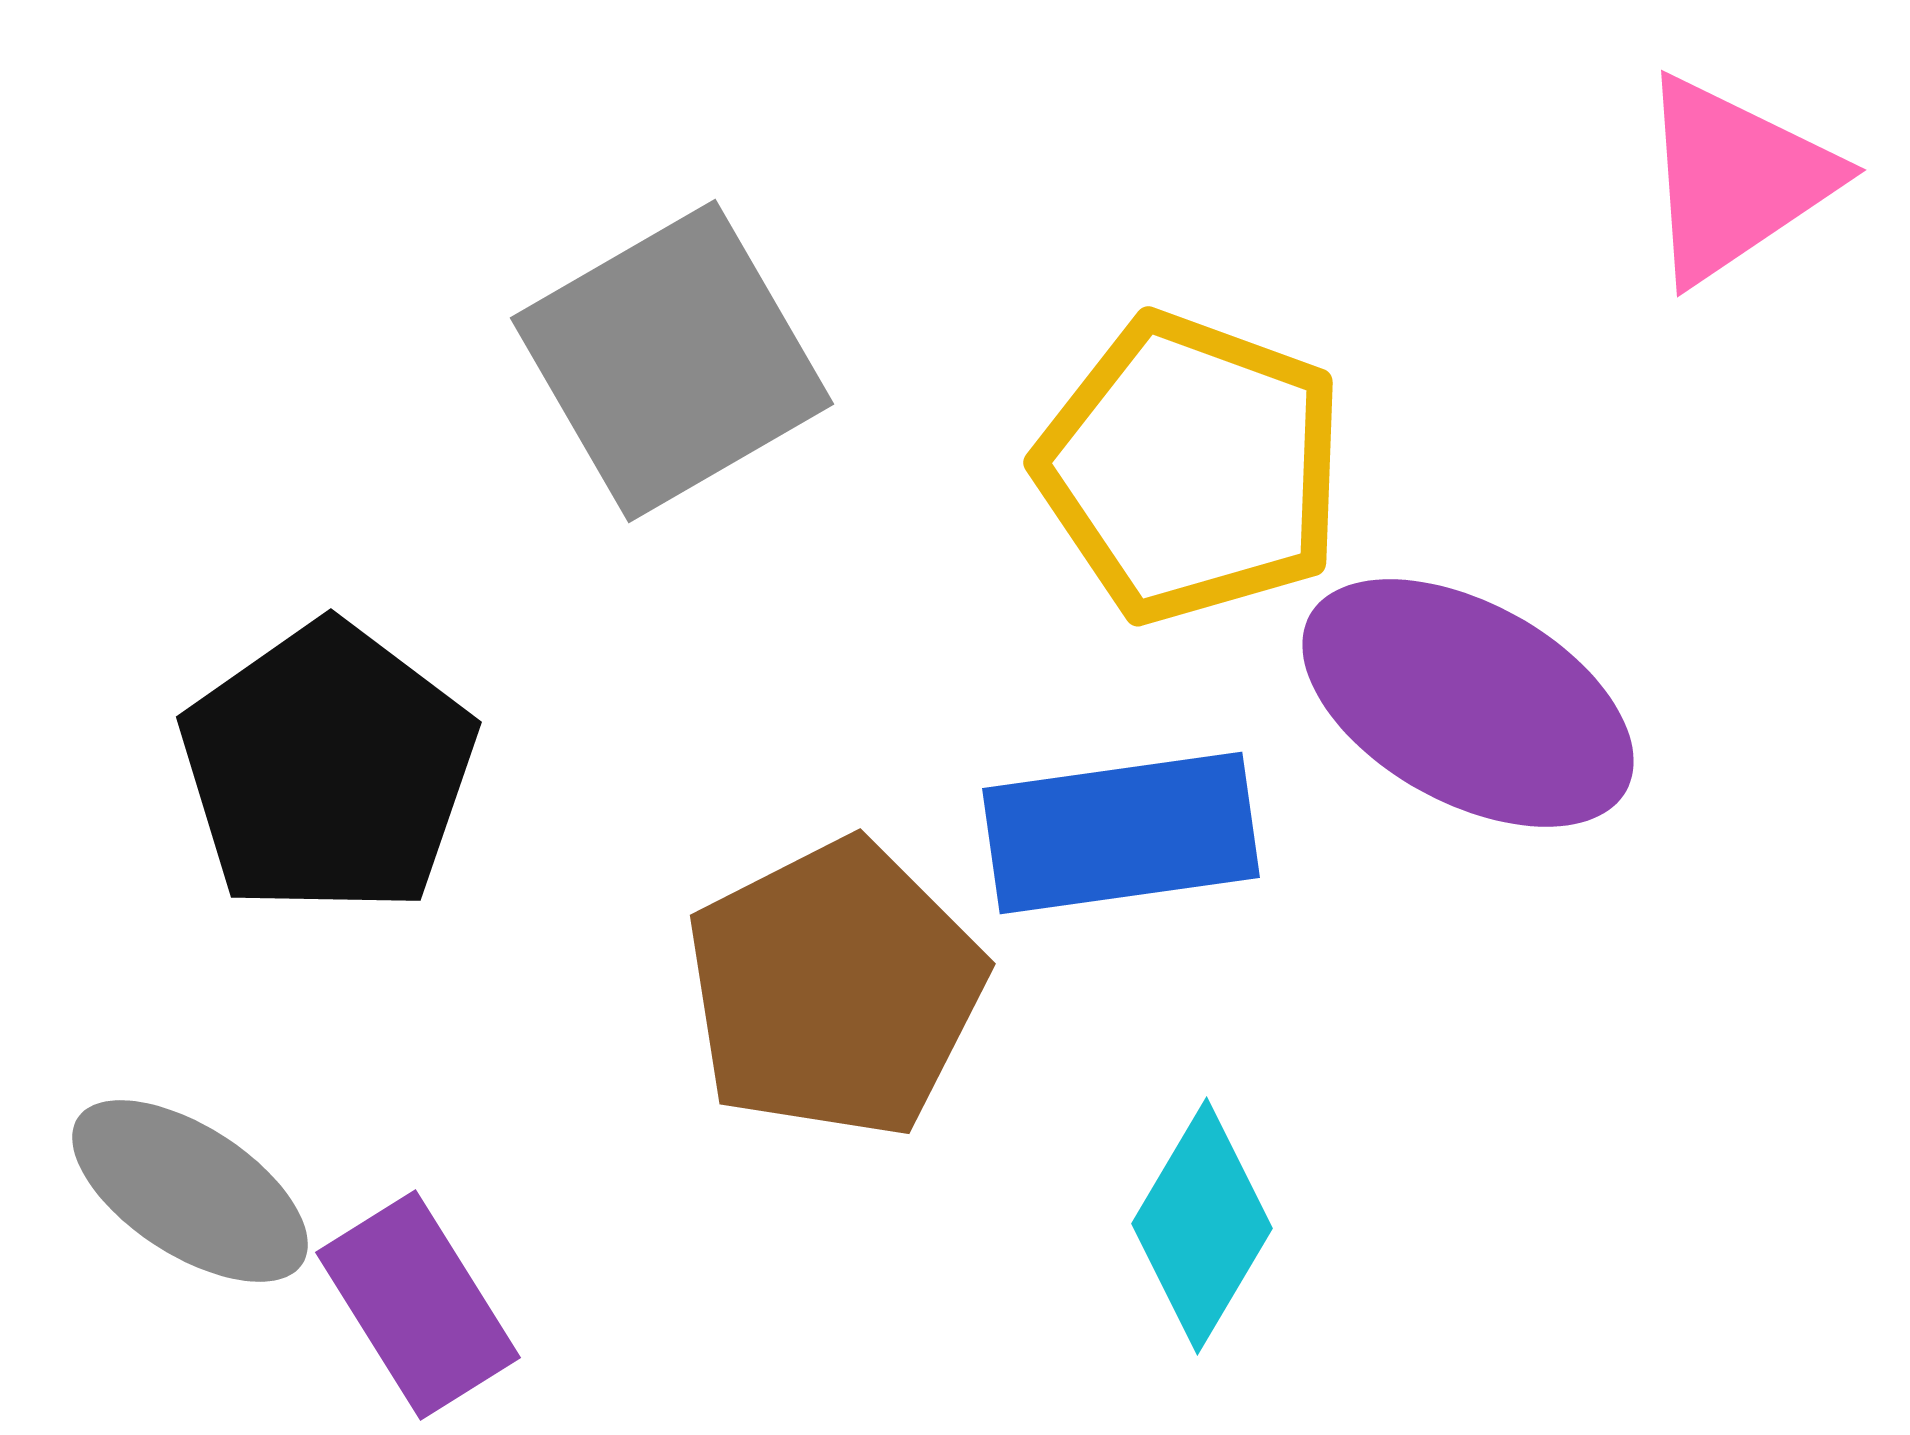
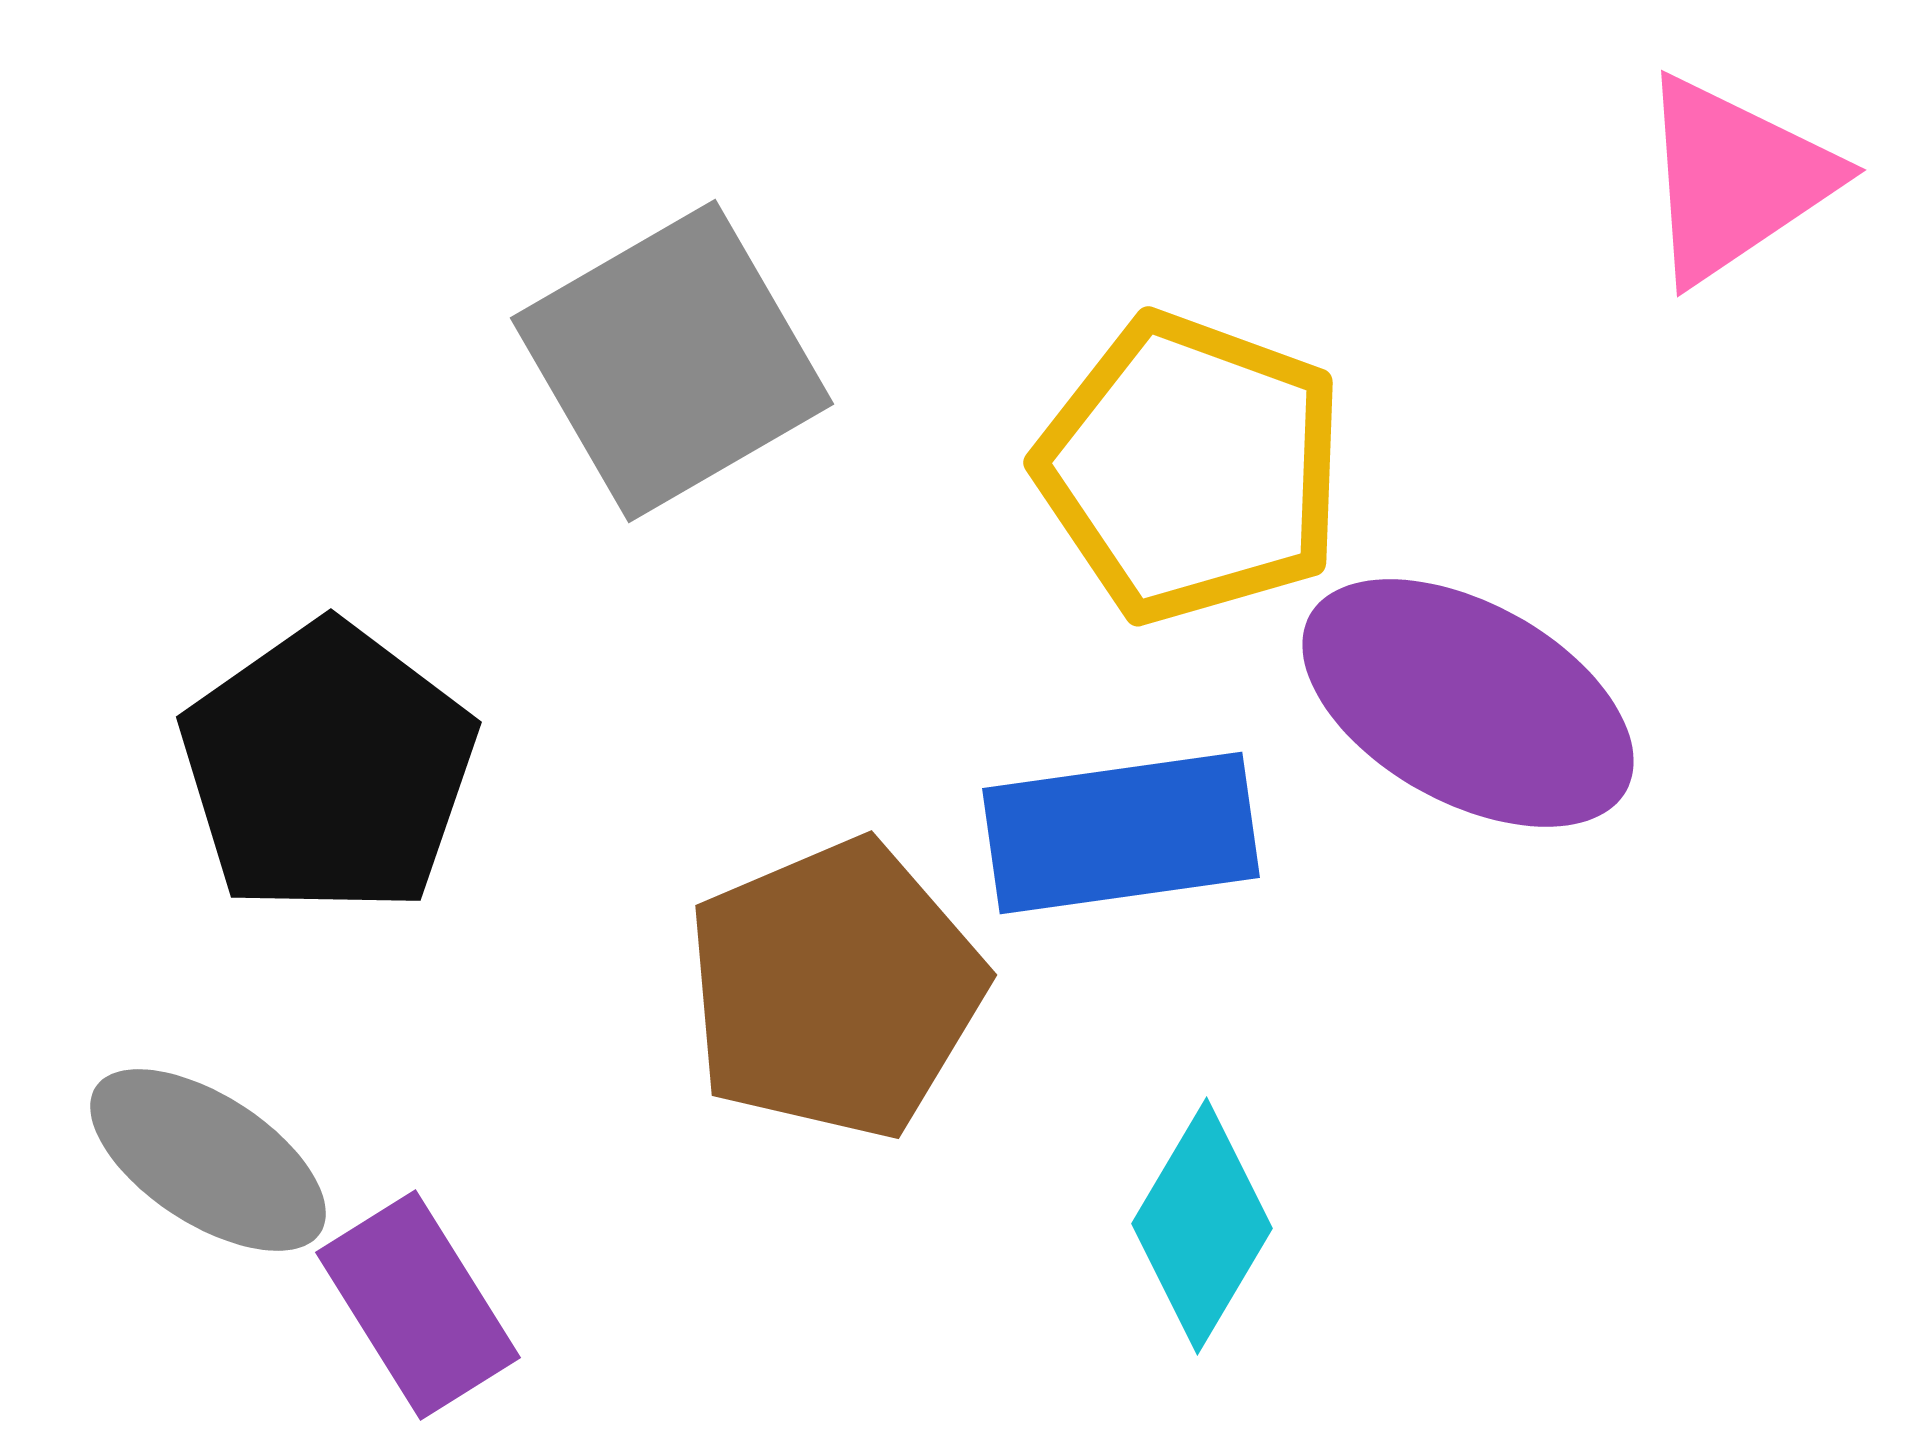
brown pentagon: rotated 4 degrees clockwise
gray ellipse: moved 18 px right, 31 px up
